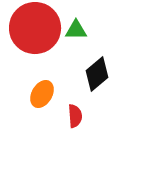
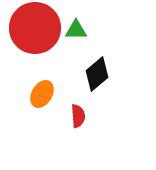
red semicircle: moved 3 px right
